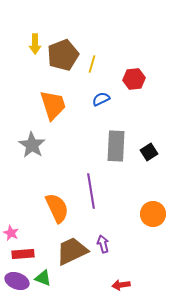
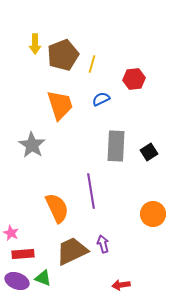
orange trapezoid: moved 7 px right
